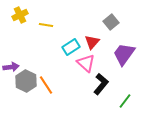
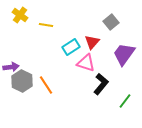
yellow cross: rotated 28 degrees counterclockwise
pink triangle: rotated 24 degrees counterclockwise
gray hexagon: moved 4 px left
